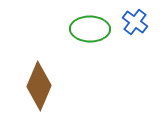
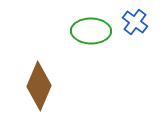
green ellipse: moved 1 px right, 2 px down
